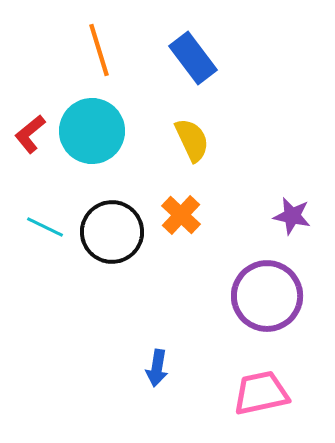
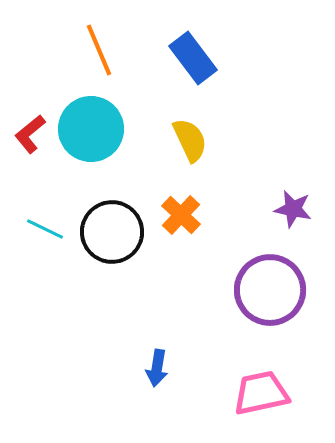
orange line: rotated 6 degrees counterclockwise
cyan circle: moved 1 px left, 2 px up
yellow semicircle: moved 2 px left
purple star: moved 1 px right, 7 px up
cyan line: moved 2 px down
purple circle: moved 3 px right, 6 px up
